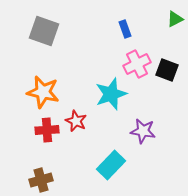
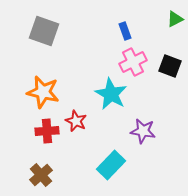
blue rectangle: moved 2 px down
pink cross: moved 4 px left, 2 px up
black square: moved 3 px right, 4 px up
cyan star: rotated 24 degrees counterclockwise
red cross: moved 1 px down
brown cross: moved 5 px up; rotated 25 degrees counterclockwise
